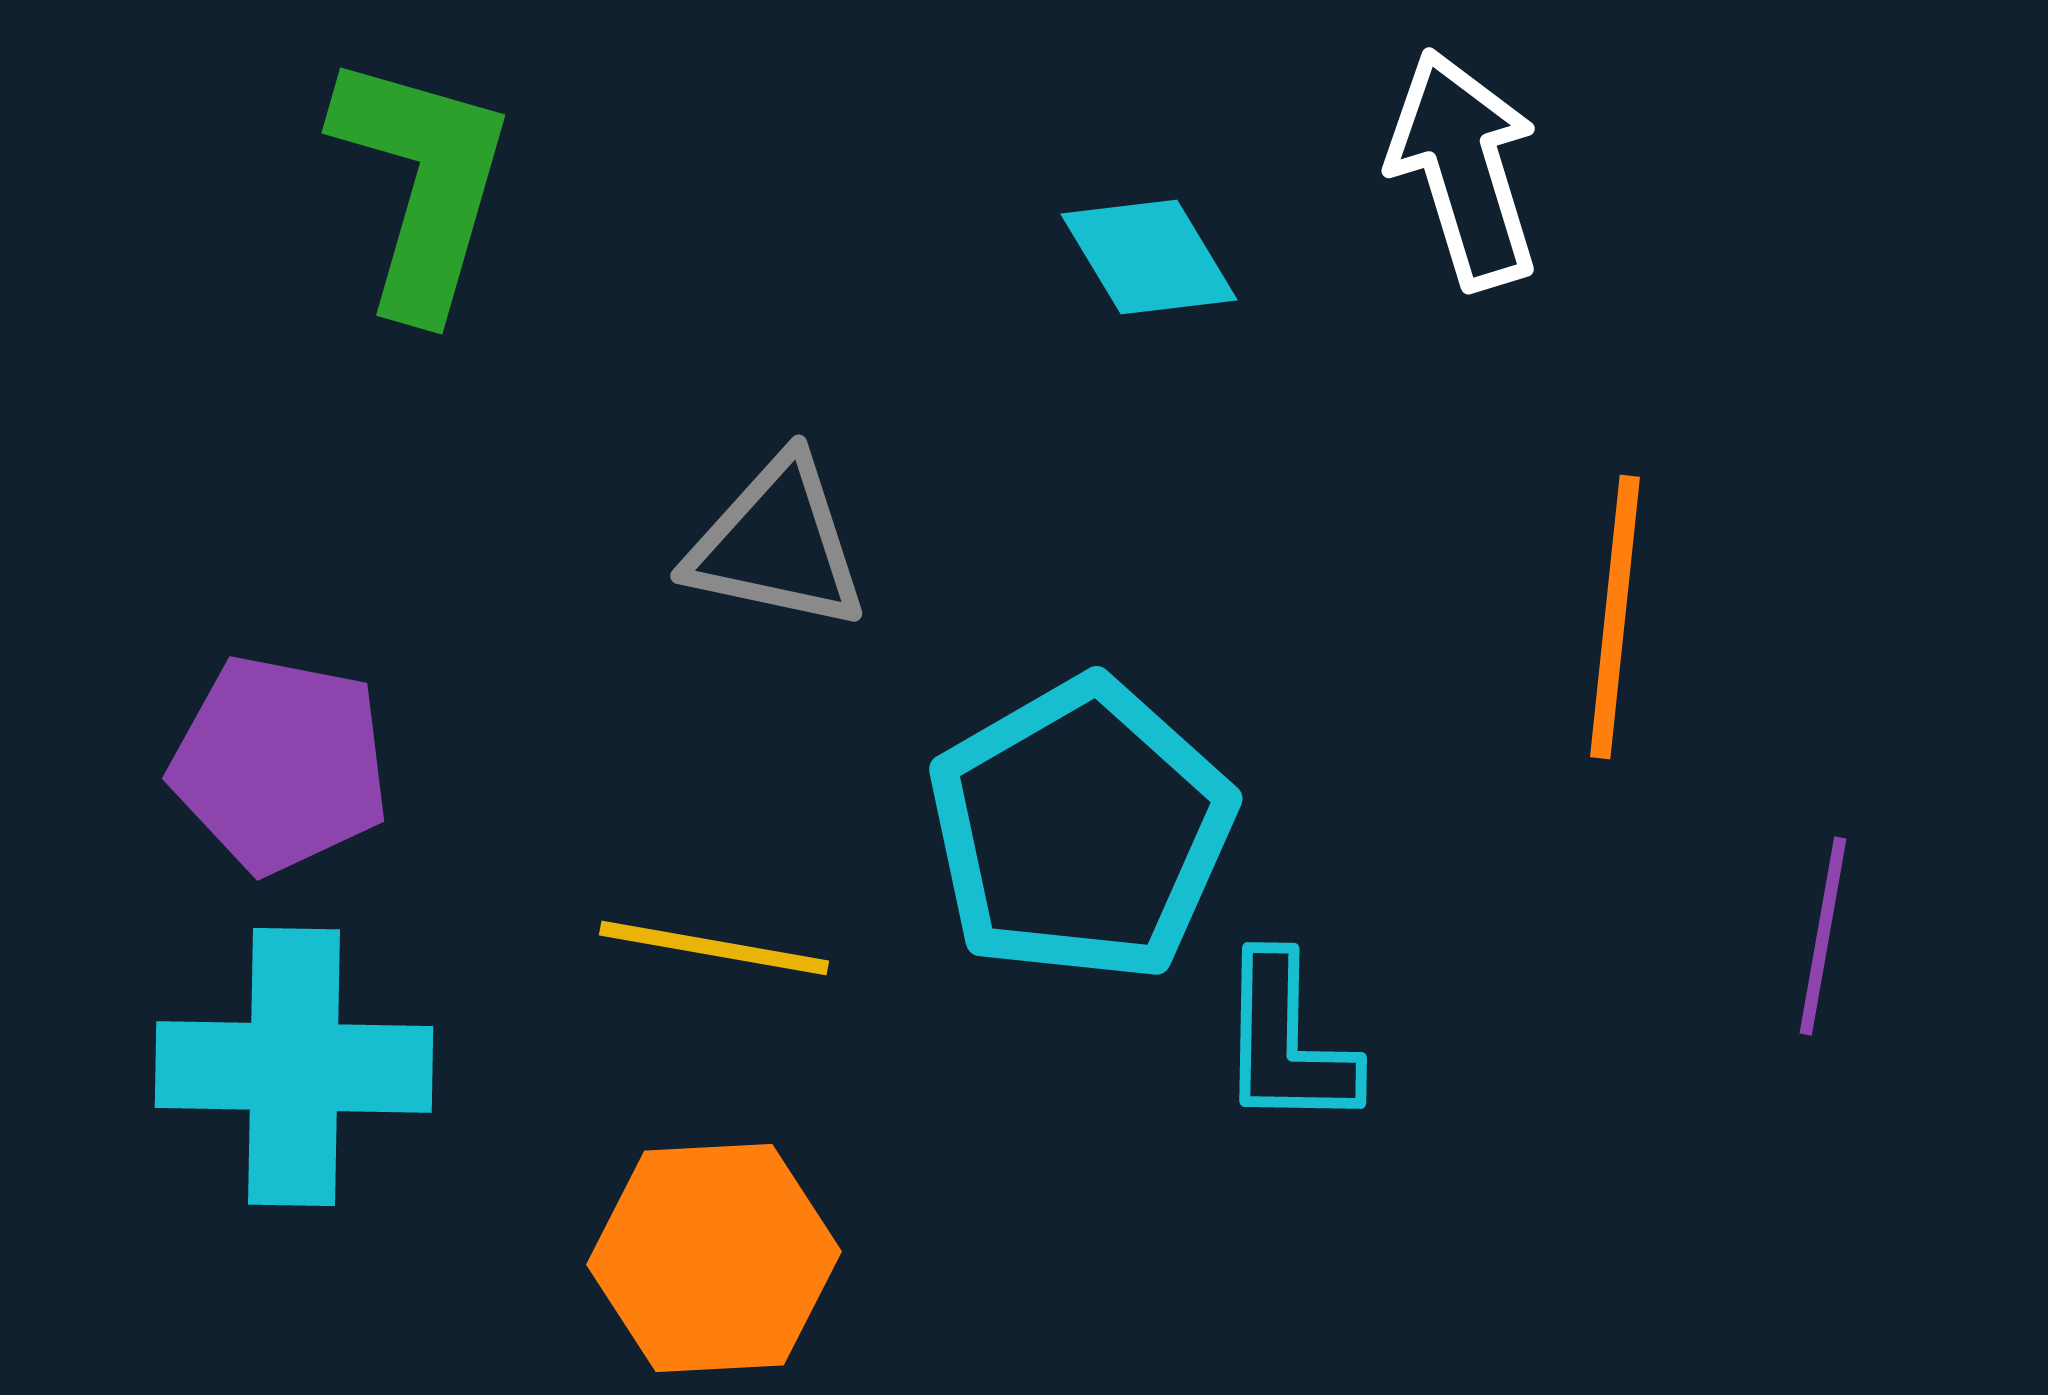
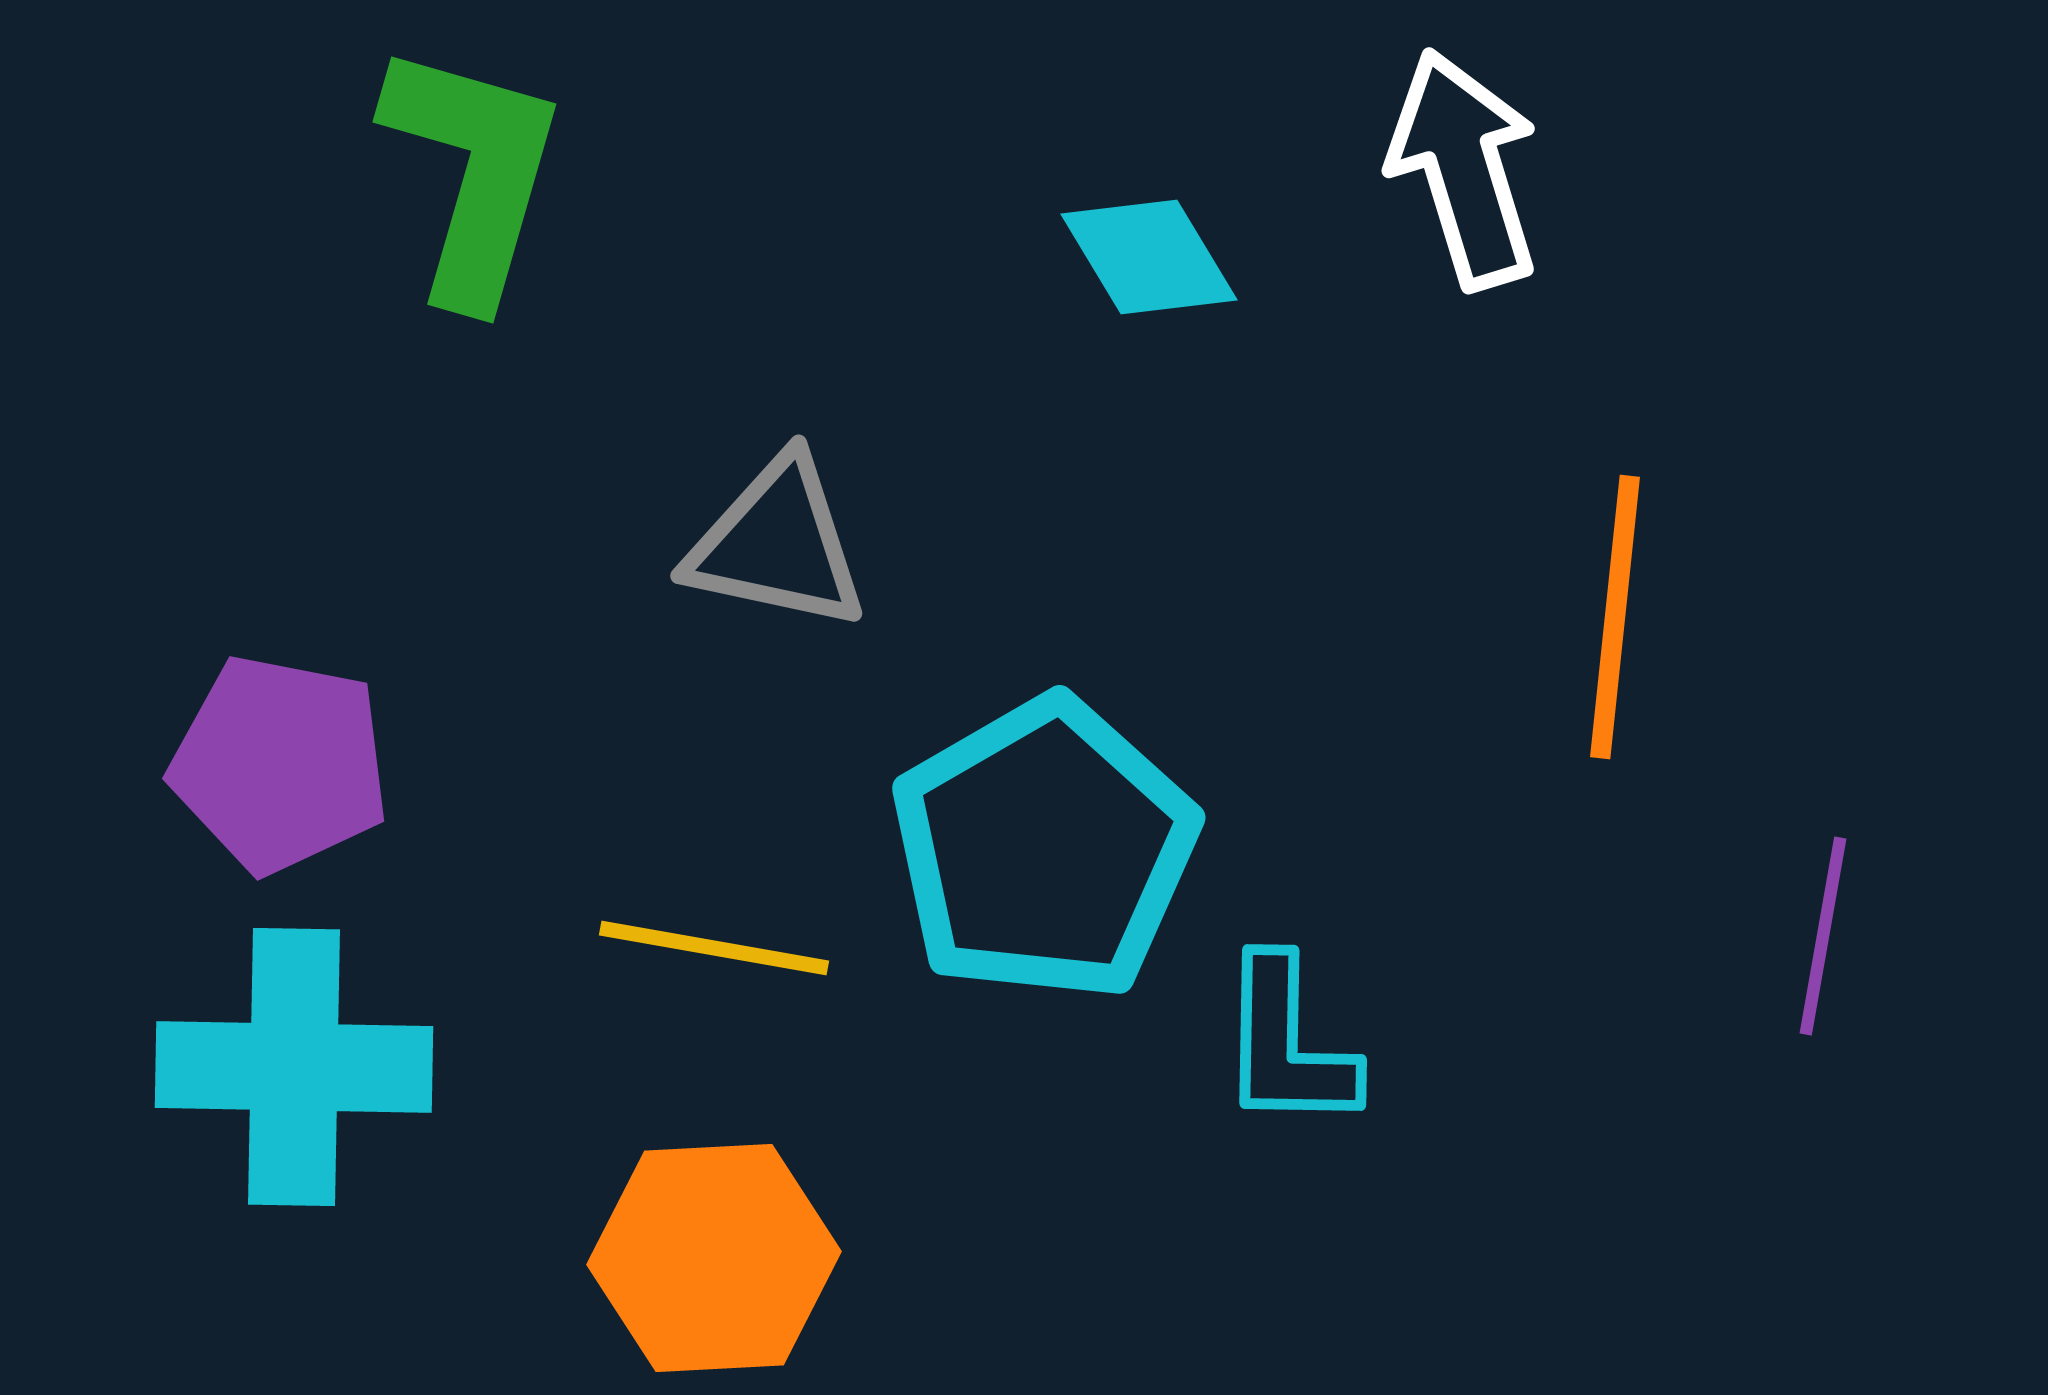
green L-shape: moved 51 px right, 11 px up
cyan pentagon: moved 37 px left, 19 px down
cyan L-shape: moved 2 px down
